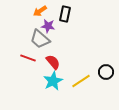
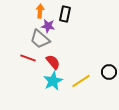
orange arrow: rotated 128 degrees clockwise
black circle: moved 3 px right
